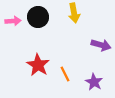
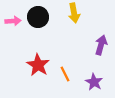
purple arrow: rotated 90 degrees counterclockwise
